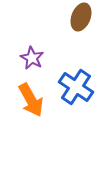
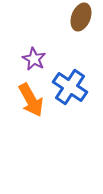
purple star: moved 2 px right, 1 px down
blue cross: moved 6 px left
